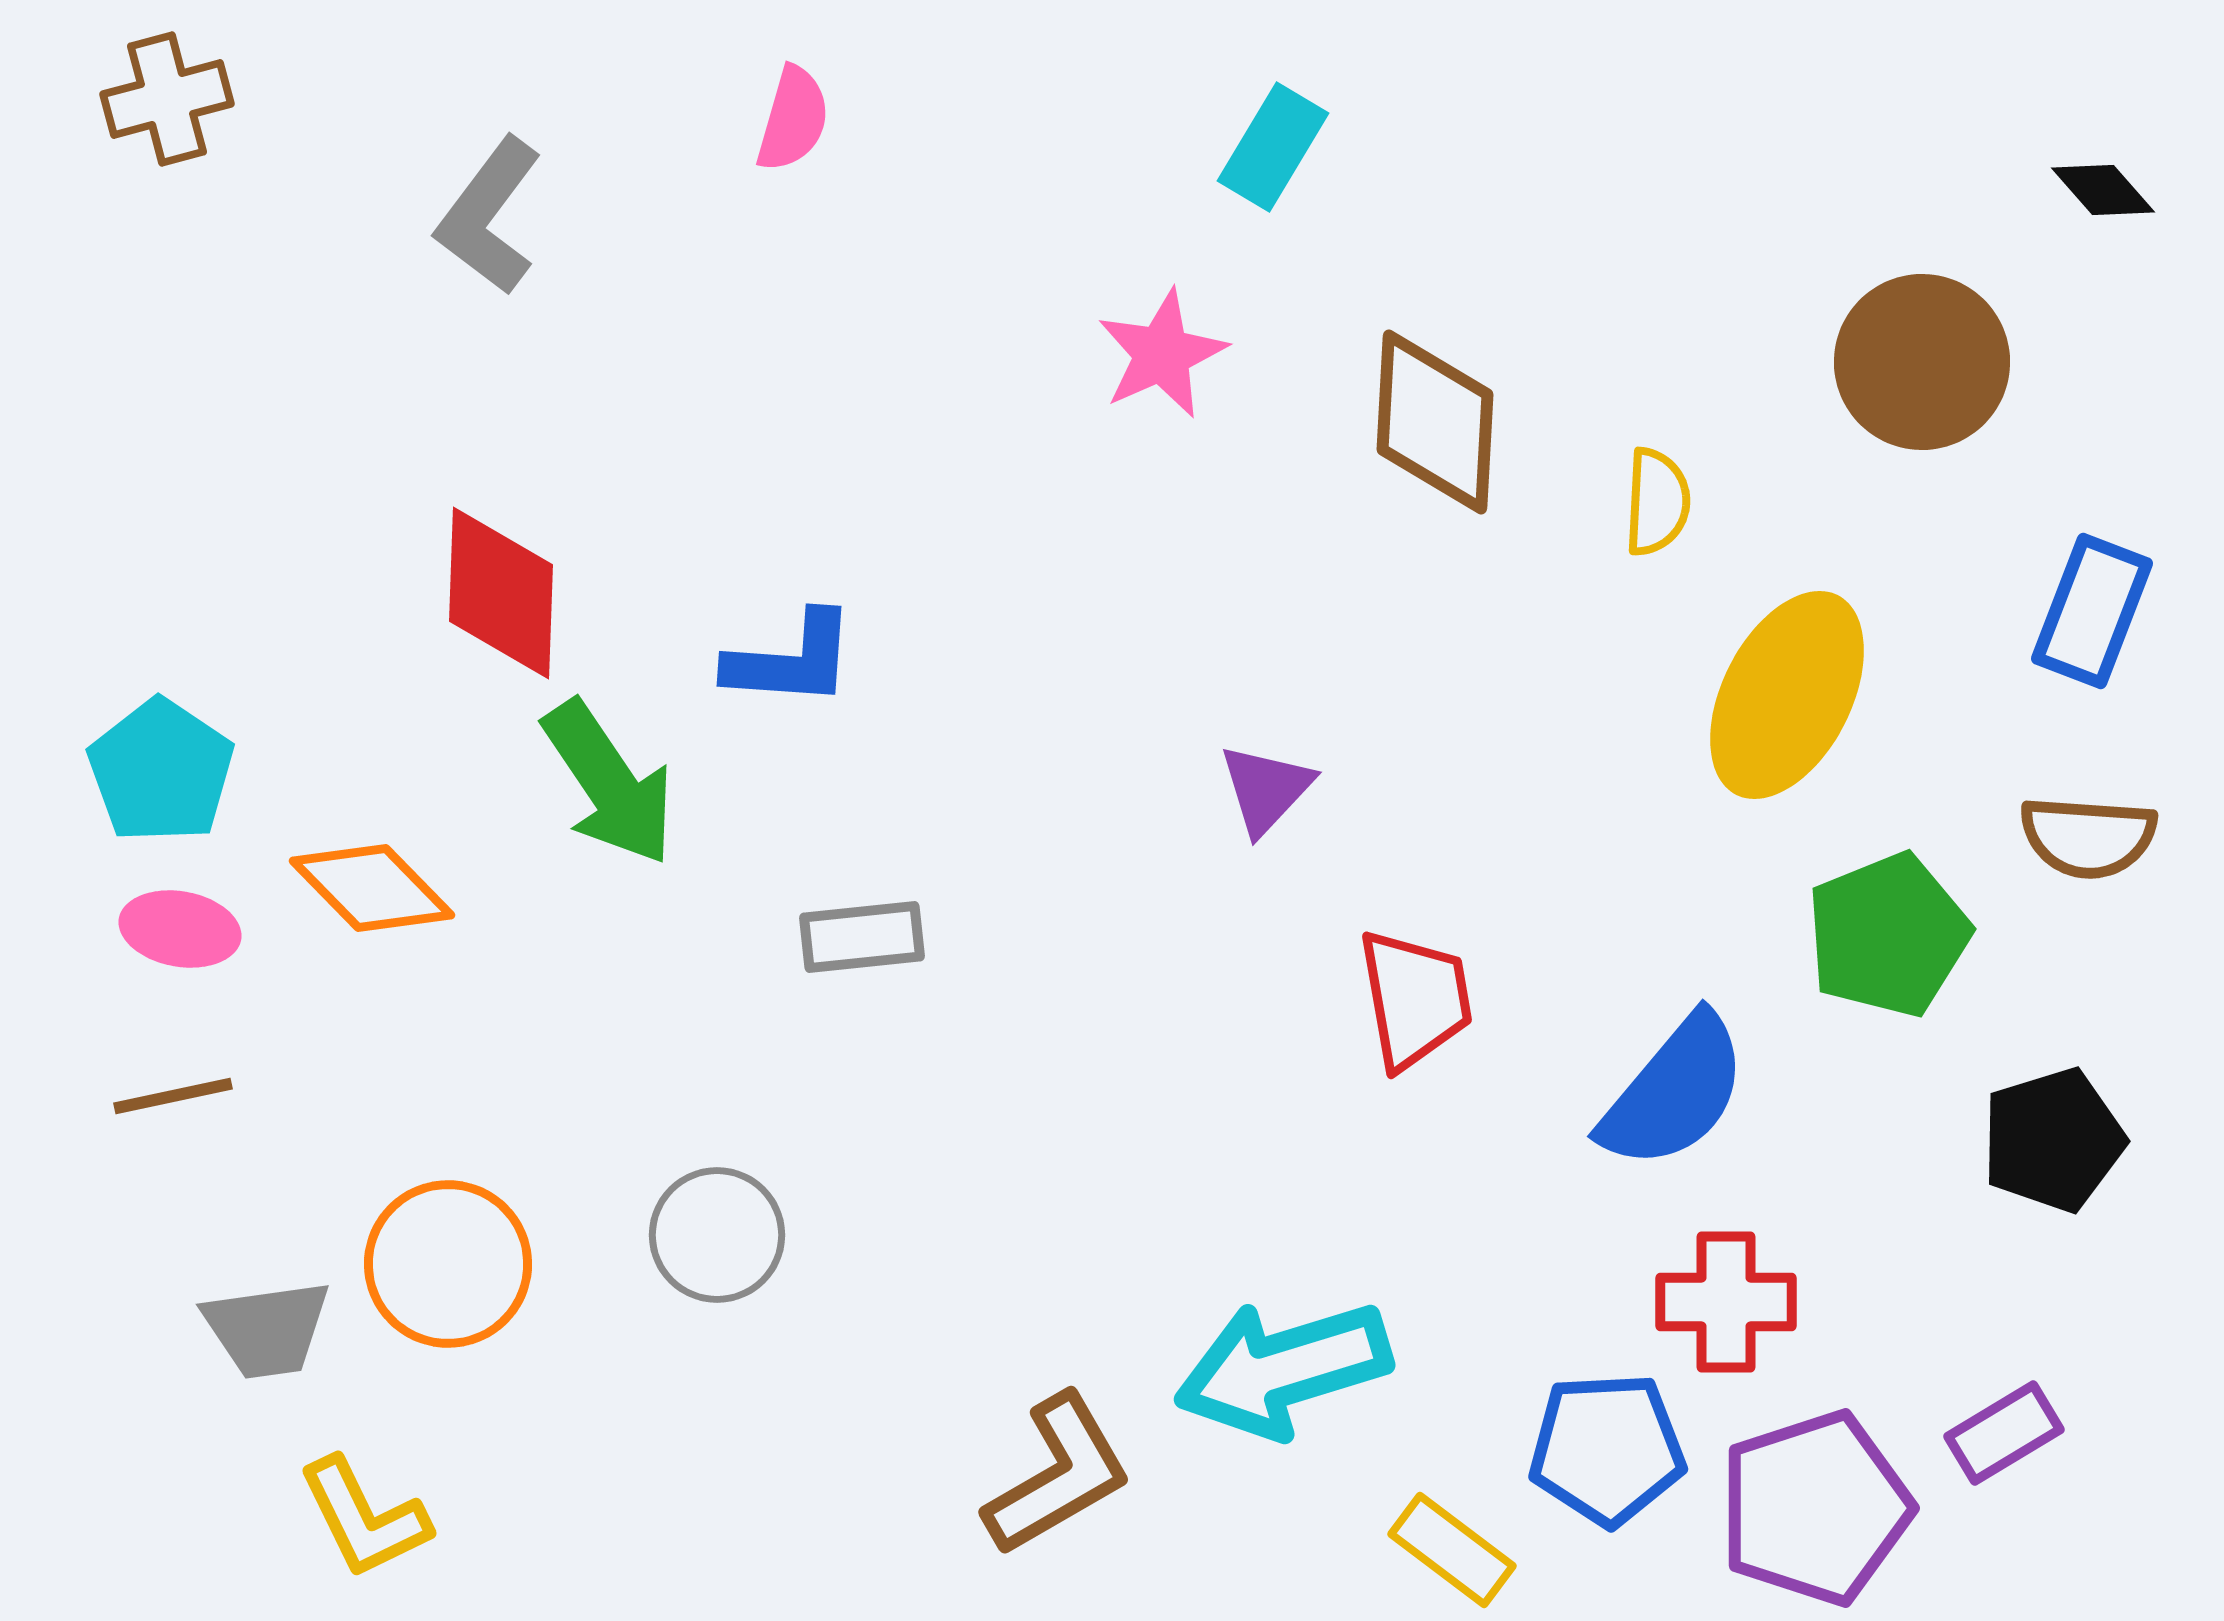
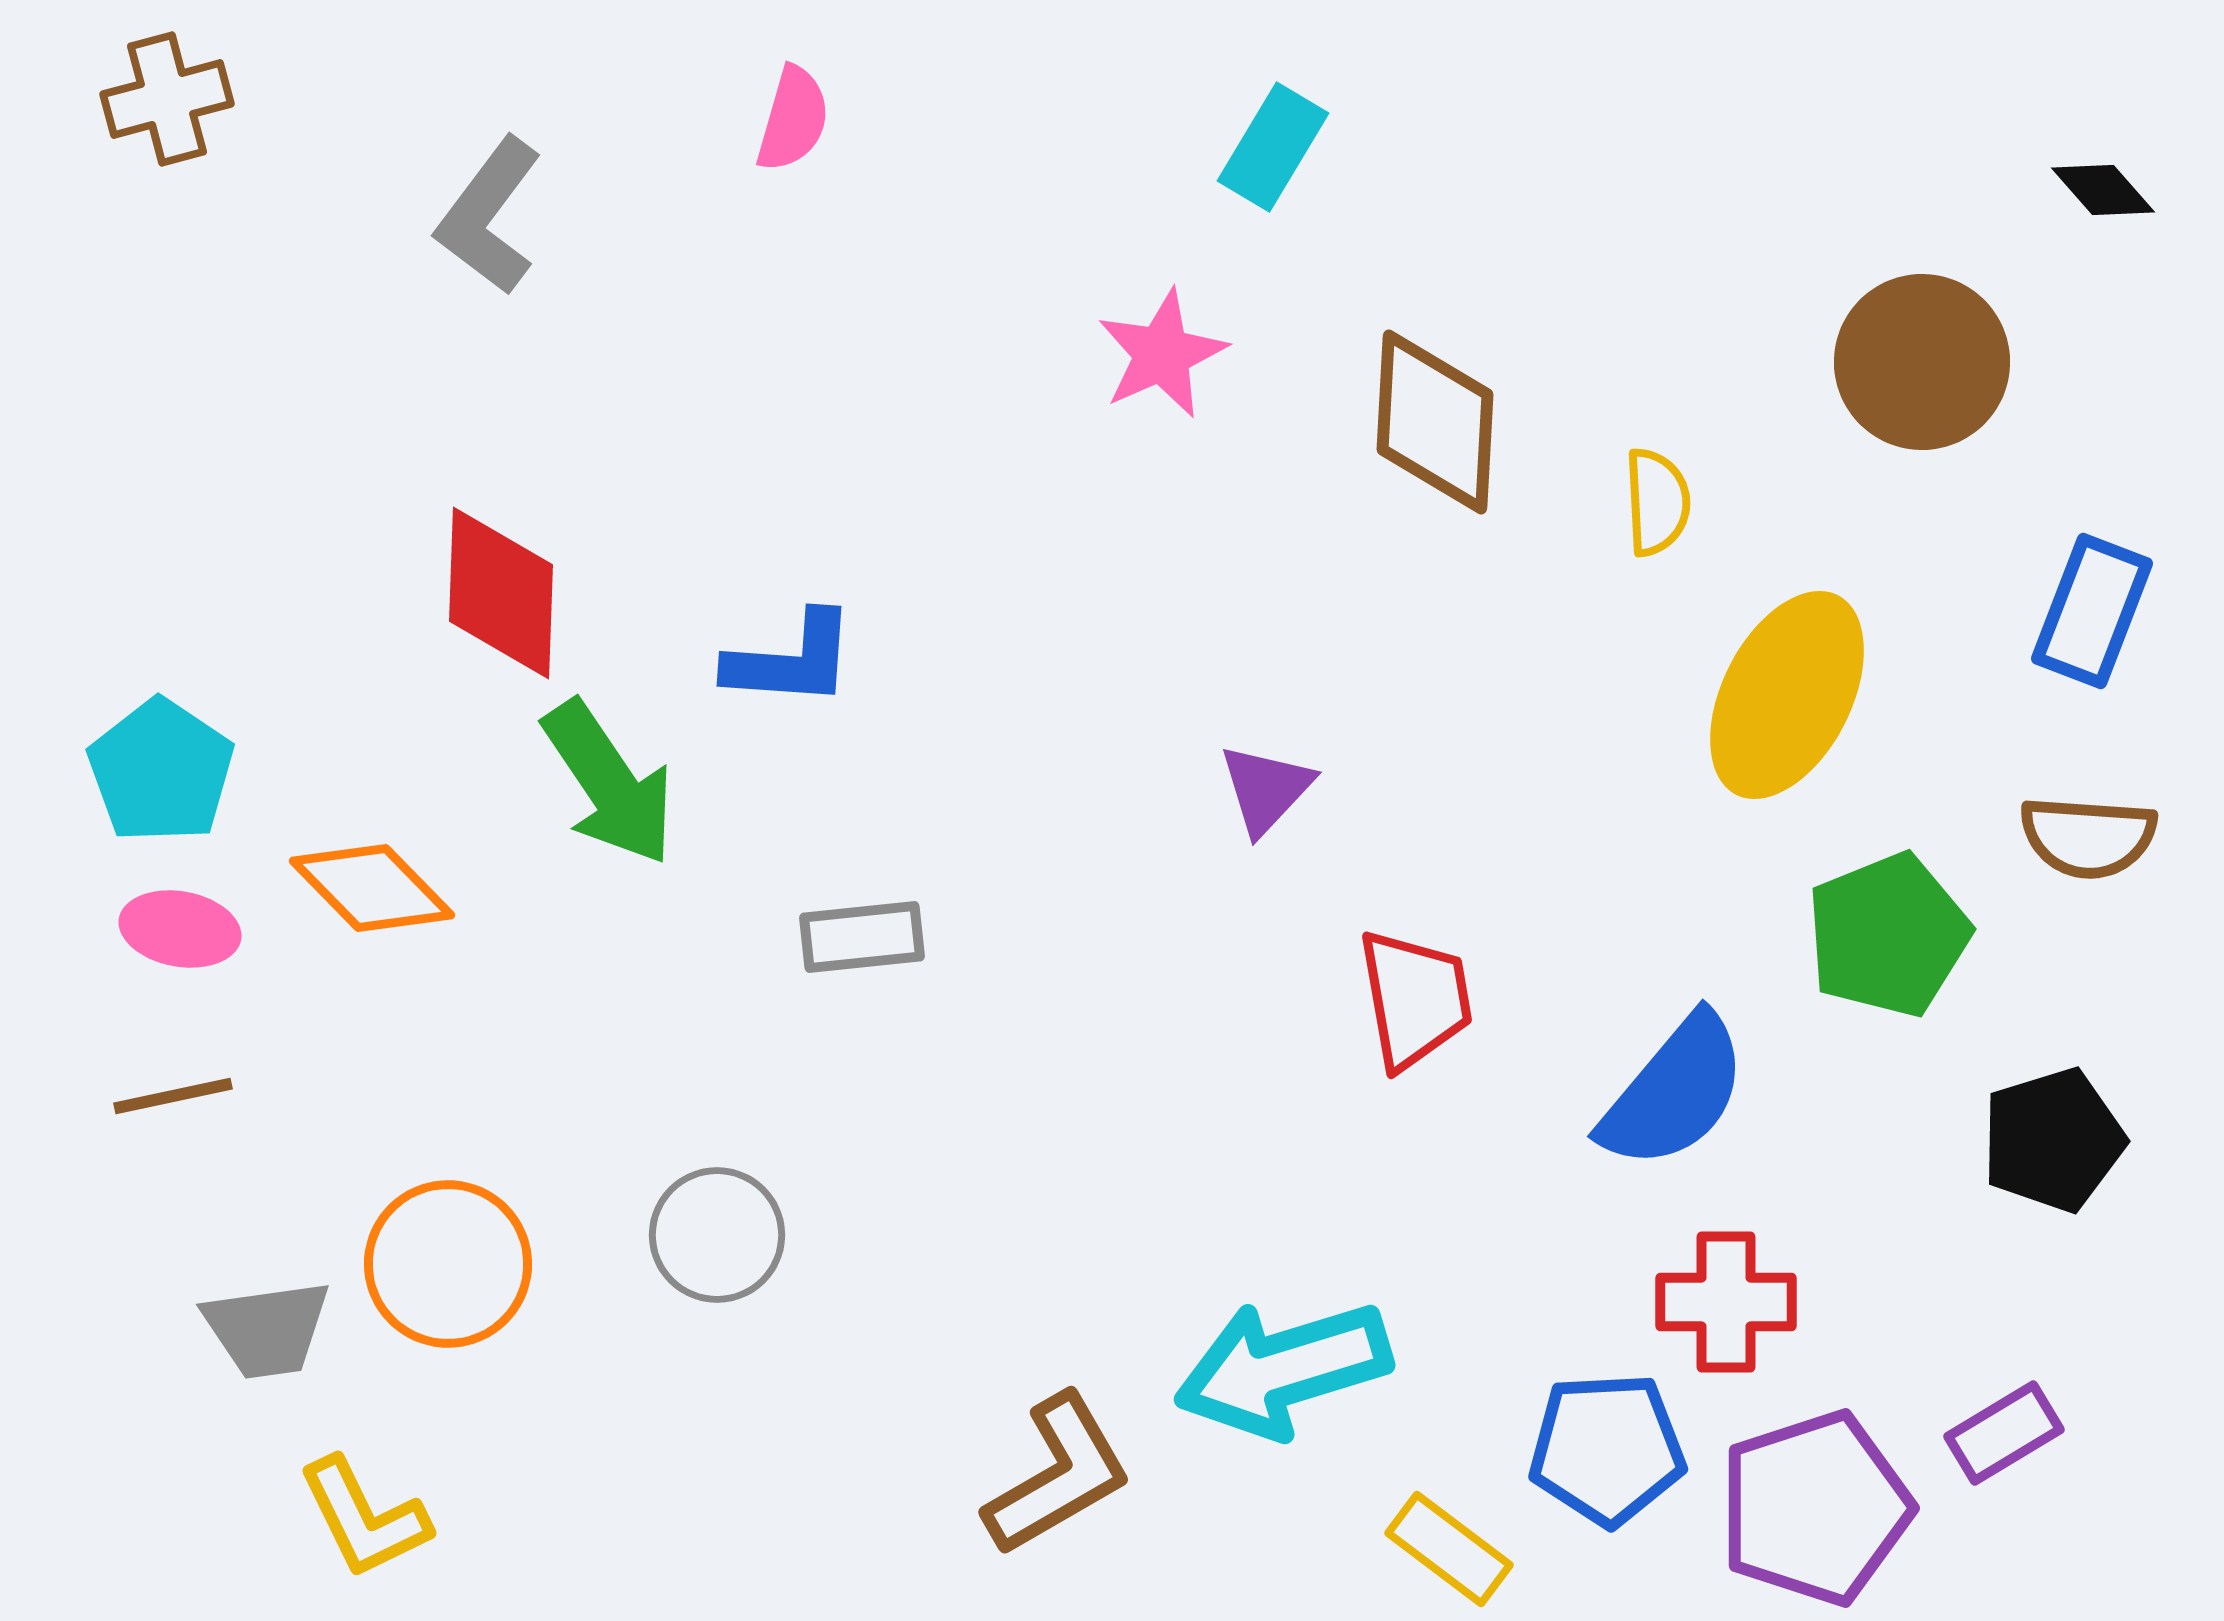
yellow semicircle: rotated 6 degrees counterclockwise
yellow rectangle: moved 3 px left, 1 px up
